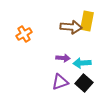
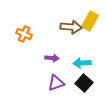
yellow rectangle: moved 3 px right; rotated 18 degrees clockwise
orange cross: rotated 35 degrees counterclockwise
purple arrow: moved 11 px left
purple triangle: moved 4 px left, 1 px down
